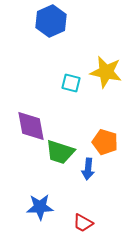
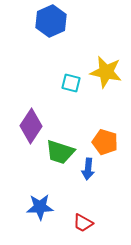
purple diamond: rotated 44 degrees clockwise
